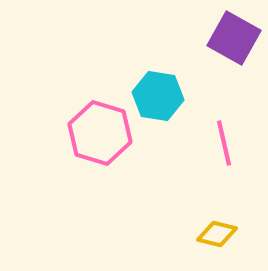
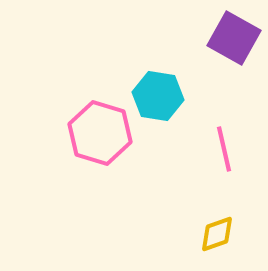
pink line: moved 6 px down
yellow diamond: rotated 33 degrees counterclockwise
